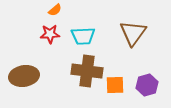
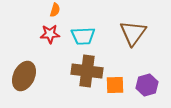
orange semicircle: rotated 32 degrees counterclockwise
brown ellipse: rotated 56 degrees counterclockwise
